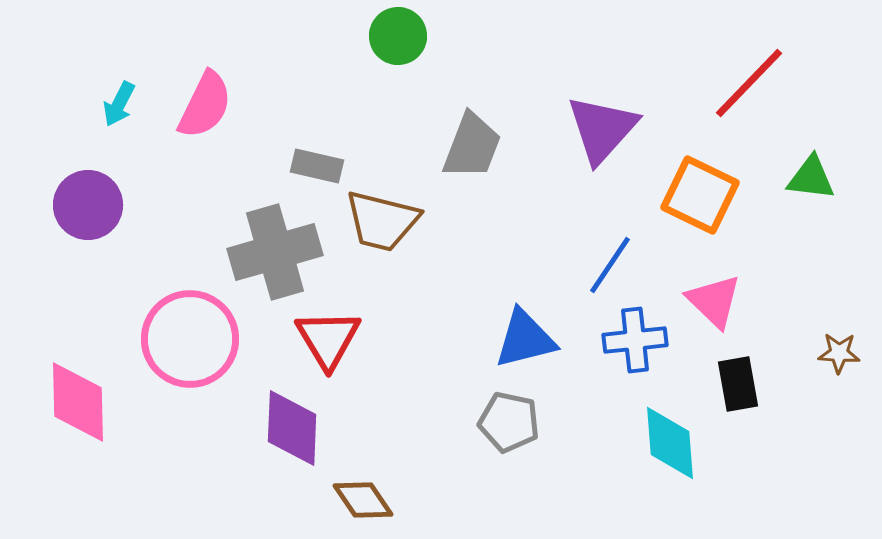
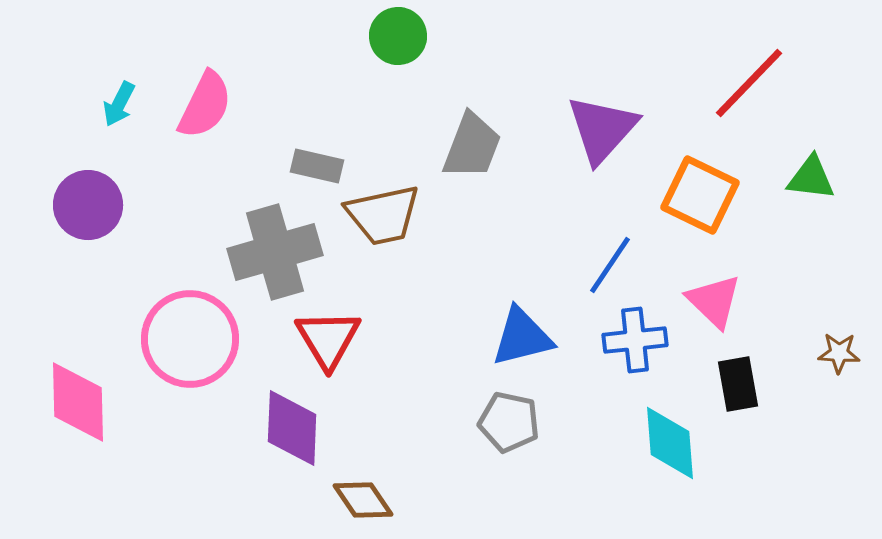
brown trapezoid: moved 1 px right, 6 px up; rotated 26 degrees counterclockwise
blue triangle: moved 3 px left, 2 px up
